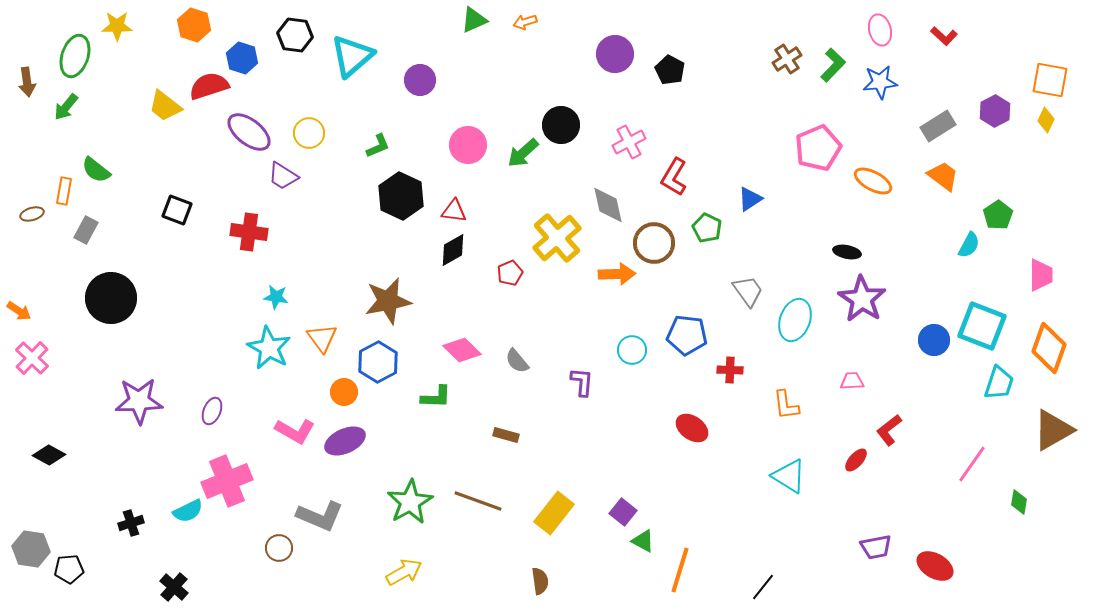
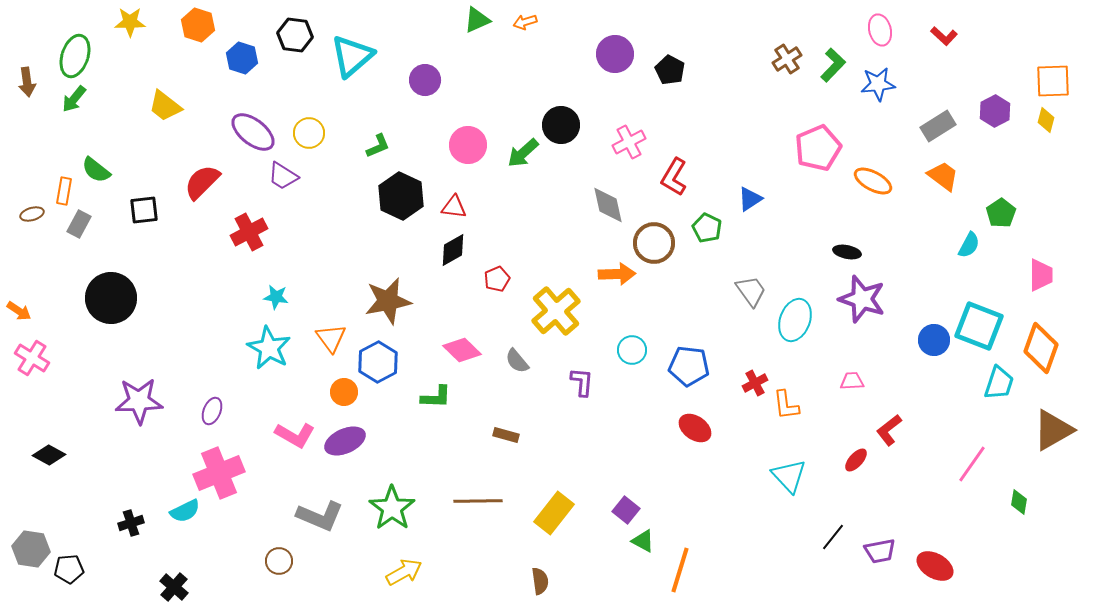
green triangle at (474, 20): moved 3 px right
orange hexagon at (194, 25): moved 4 px right
yellow star at (117, 26): moved 13 px right, 4 px up
purple circle at (420, 80): moved 5 px right
orange square at (1050, 80): moved 3 px right, 1 px down; rotated 12 degrees counterclockwise
blue star at (880, 82): moved 2 px left, 2 px down
red semicircle at (209, 86): moved 7 px left, 96 px down; rotated 27 degrees counterclockwise
green arrow at (66, 107): moved 8 px right, 8 px up
yellow diamond at (1046, 120): rotated 10 degrees counterclockwise
purple ellipse at (249, 132): moved 4 px right
black square at (177, 210): moved 33 px left; rotated 28 degrees counterclockwise
red triangle at (454, 211): moved 4 px up
green pentagon at (998, 215): moved 3 px right, 2 px up
gray rectangle at (86, 230): moved 7 px left, 6 px up
red cross at (249, 232): rotated 36 degrees counterclockwise
yellow cross at (557, 238): moved 1 px left, 73 px down
red pentagon at (510, 273): moved 13 px left, 6 px down
gray trapezoid at (748, 291): moved 3 px right
purple star at (862, 299): rotated 15 degrees counterclockwise
cyan square at (982, 326): moved 3 px left
blue pentagon at (687, 335): moved 2 px right, 31 px down
orange triangle at (322, 338): moved 9 px right
orange diamond at (1049, 348): moved 8 px left
pink cross at (32, 358): rotated 12 degrees counterclockwise
red cross at (730, 370): moved 25 px right, 13 px down; rotated 30 degrees counterclockwise
red ellipse at (692, 428): moved 3 px right
pink L-shape at (295, 431): moved 4 px down
cyan triangle at (789, 476): rotated 15 degrees clockwise
pink cross at (227, 481): moved 8 px left, 8 px up
brown line at (478, 501): rotated 21 degrees counterclockwise
green star at (410, 502): moved 18 px left, 6 px down; rotated 6 degrees counterclockwise
cyan semicircle at (188, 511): moved 3 px left
purple square at (623, 512): moved 3 px right, 2 px up
purple trapezoid at (876, 547): moved 4 px right, 4 px down
brown circle at (279, 548): moved 13 px down
black line at (763, 587): moved 70 px right, 50 px up
